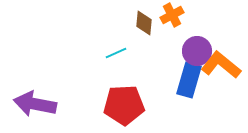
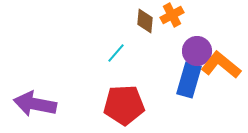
brown diamond: moved 1 px right, 2 px up
cyan line: rotated 25 degrees counterclockwise
